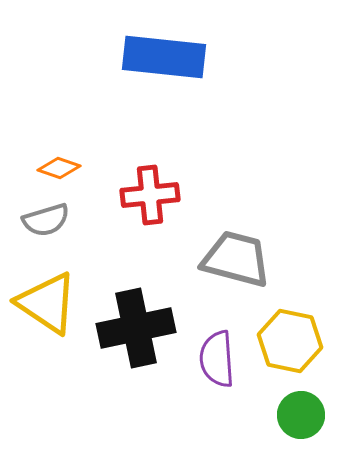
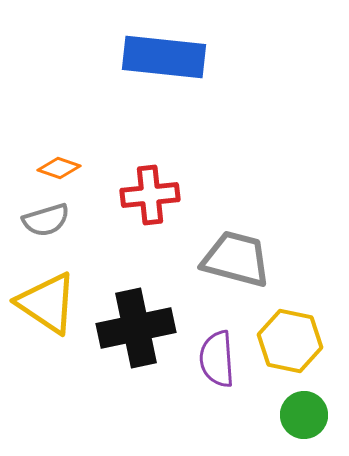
green circle: moved 3 px right
